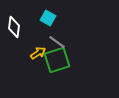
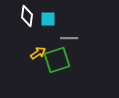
cyan square: moved 1 px down; rotated 28 degrees counterclockwise
white diamond: moved 13 px right, 11 px up
gray line: moved 12 px right, 4 px up; rotated 36 degrees counterclockwise
